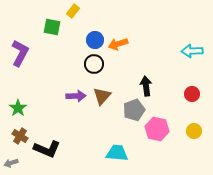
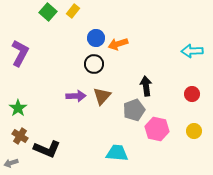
green square: moved 4 px left, 15 px up; rotated 30 degrees clockwise
blue circle: moved 1 px right, 2 px up
